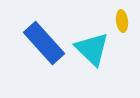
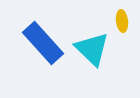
blue rectangle: moved 1 px left
